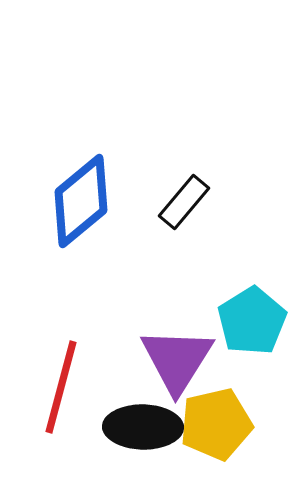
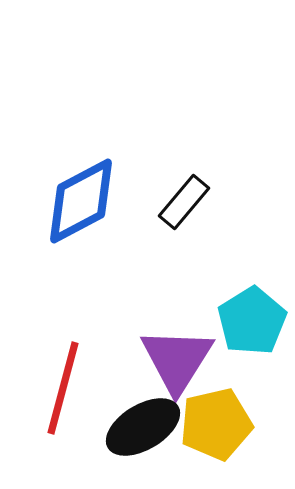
blue diamond: rotated 12 degrees clockwise
red line: moved 2 px right, 1 px down
black ellipse: rotated 32 degrees counterclockwise
